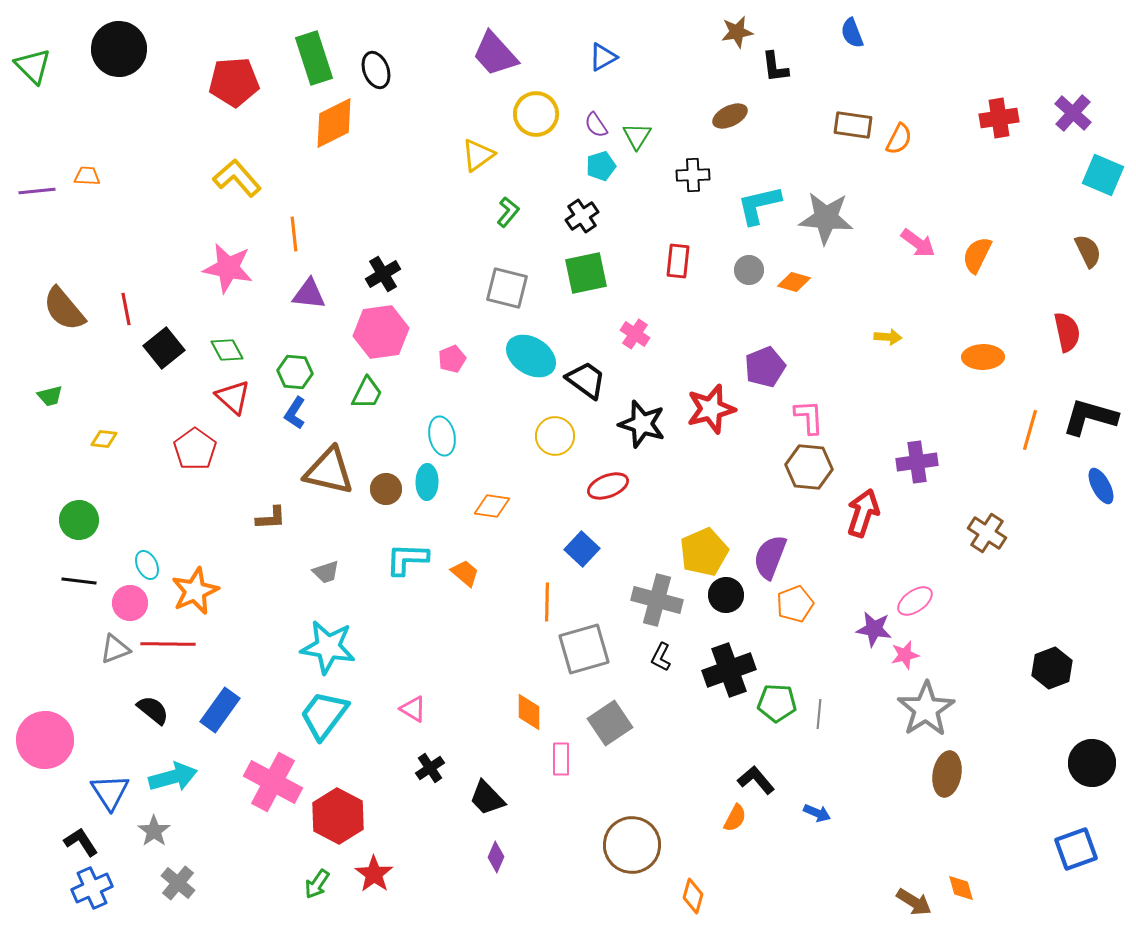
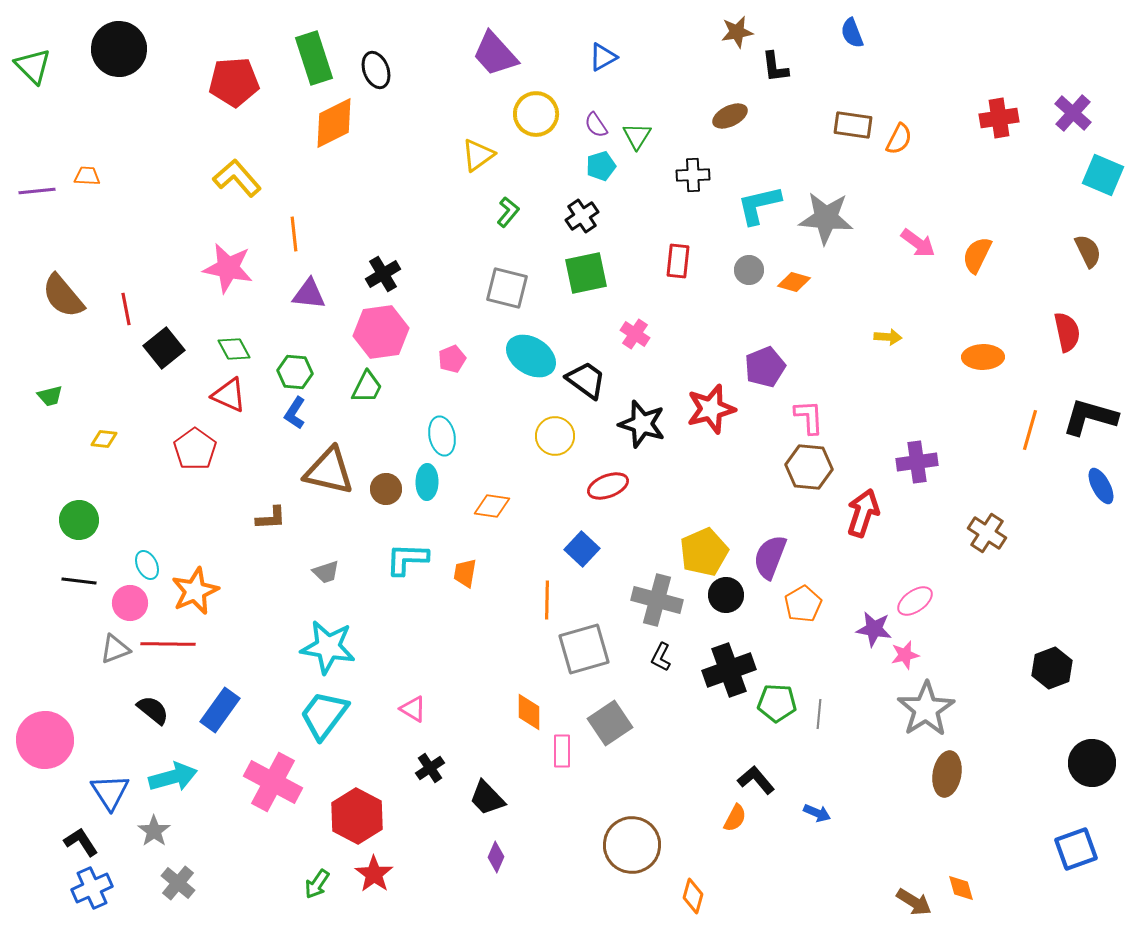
brown semicircle at (64, 309): moved 1 px left, 13 px up
green diamond at (227, 350): moved 7 px right, 1 px up
green trapezoid at (367, 393): moved 6 px up
red triangle at (233, 397): moved 4 px left, 2 px up; rotated 18 degrees counterclockwise
orange trapezoid at (465, 573): rotated 120 degrees counterclockwise
orange line at (547, 602): moved 2 px up
orange pentagon at (795, 604): moved 8 px right; rotated 9 degrees counterclockwise
pink rectangle at (561, 759): moved 1 px right, 8 px up
red hexagon at (338, 816): moved 19 px right
